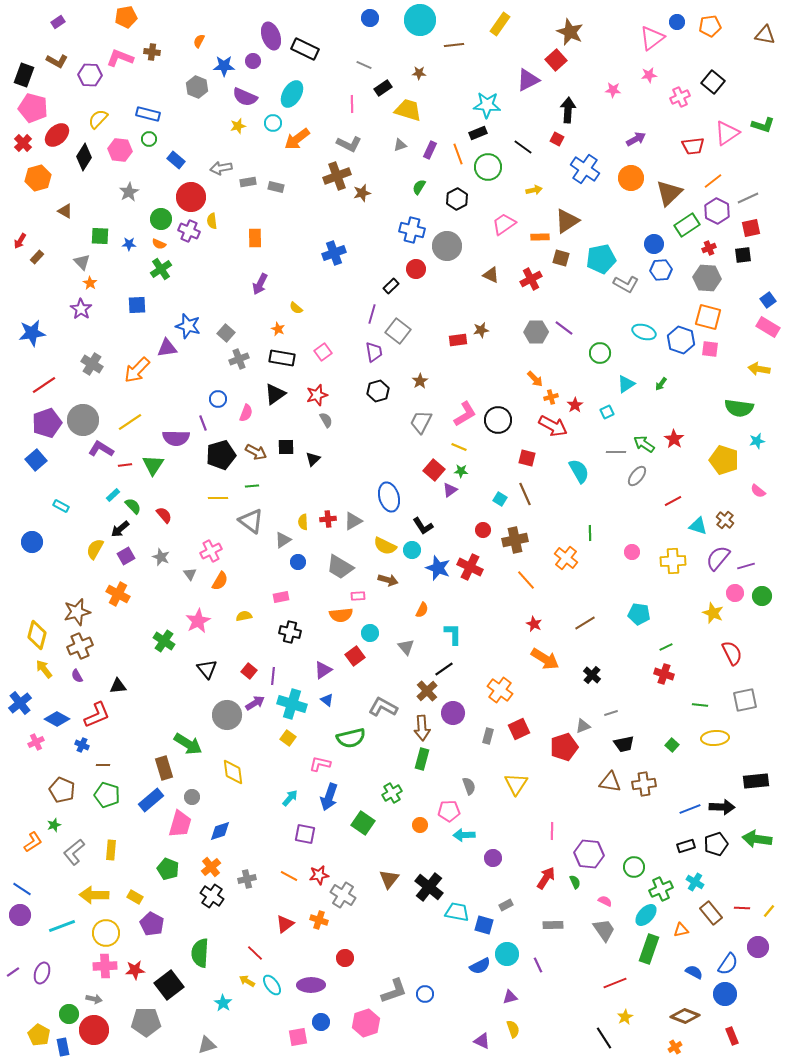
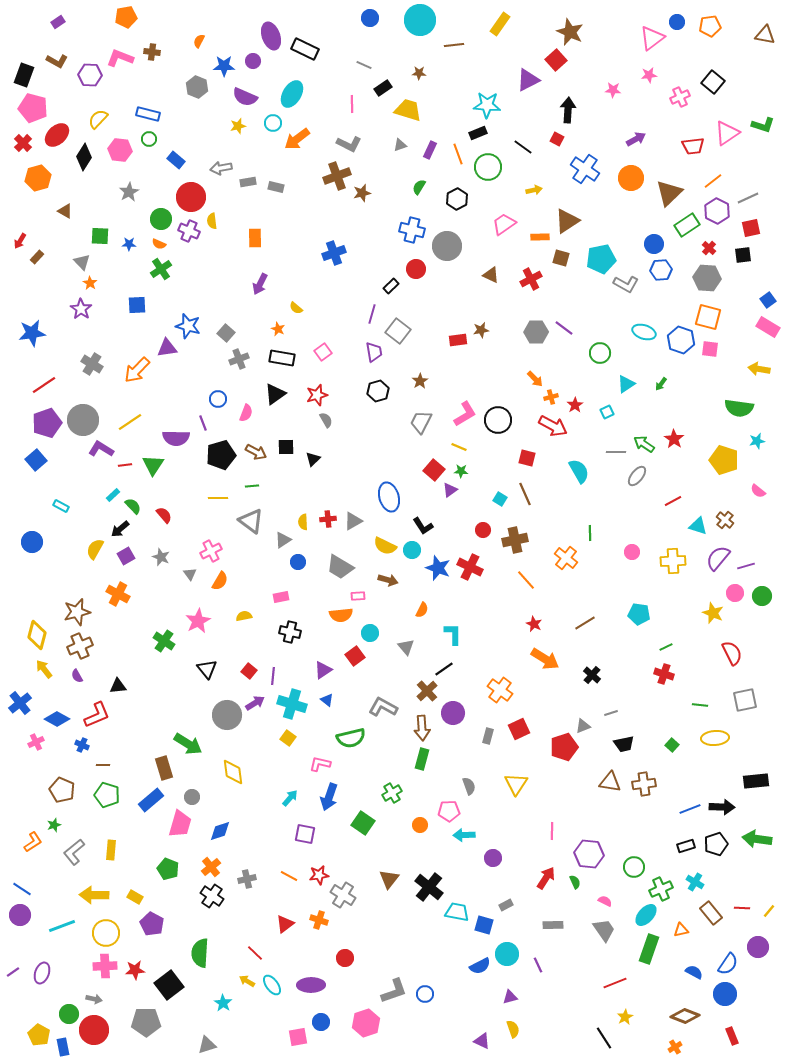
red cross at (709, 248): rotated 24 degrees counterclockwise
